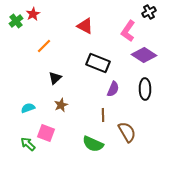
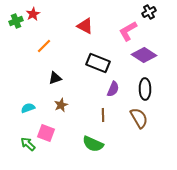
green cross: rotated 16 degrees clockwise
pink L-shape: rotated 25 degrees clockwise
black triangle: rotated 24 degrees clockwise
brown semicircle: moved 12 px right, 14 px up
